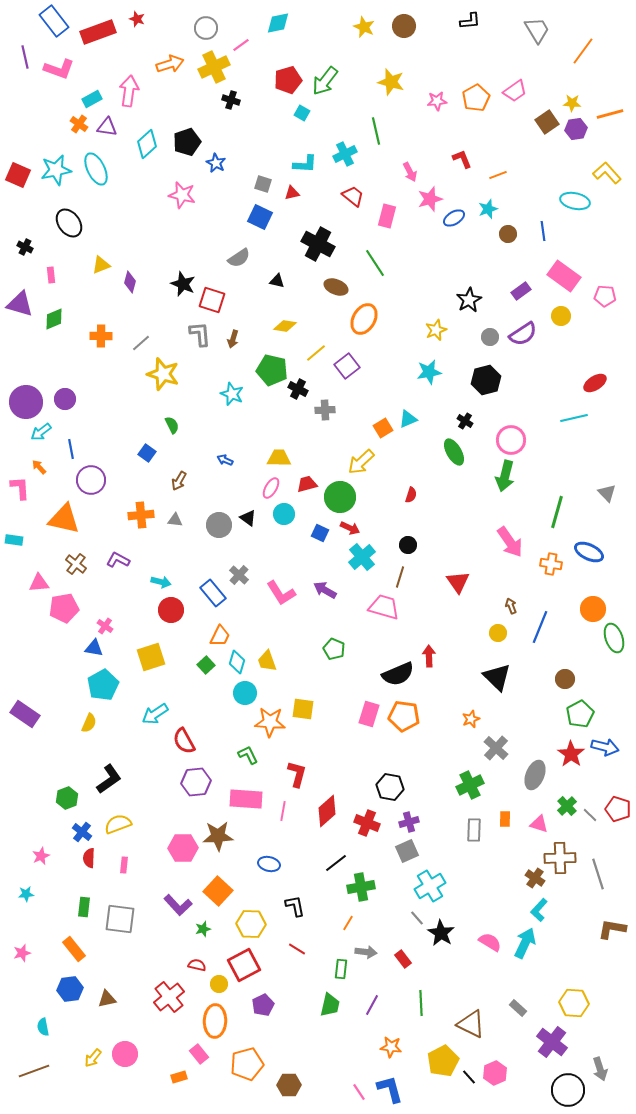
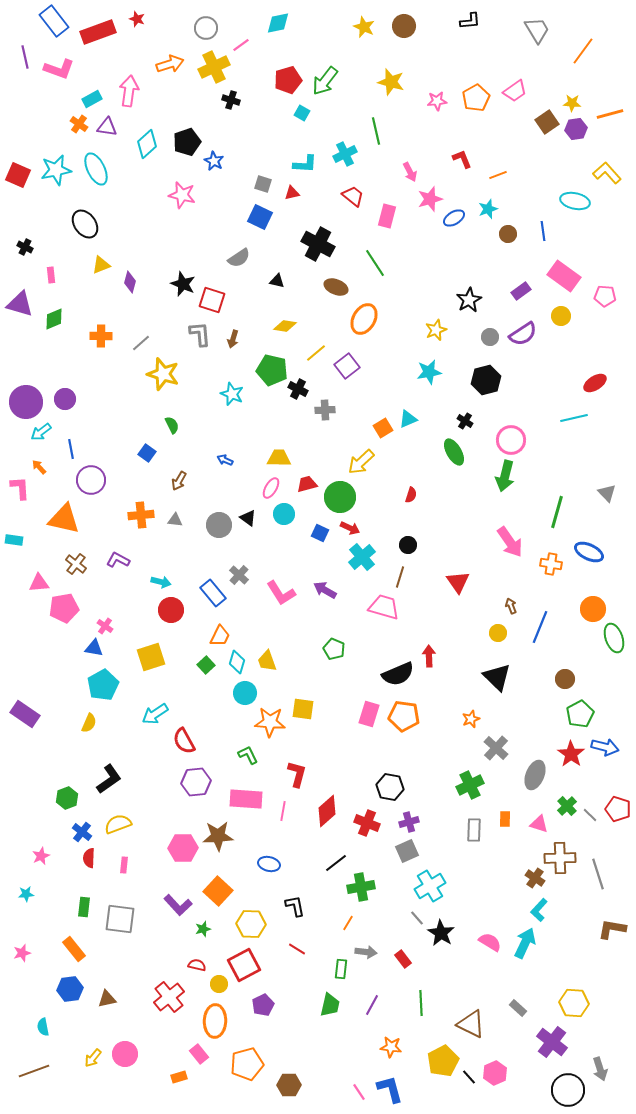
blue star at (216, 163): moved 2 px left, 2 px up
black ellipse at (69, 223): moved 16 px right, 1 px down
